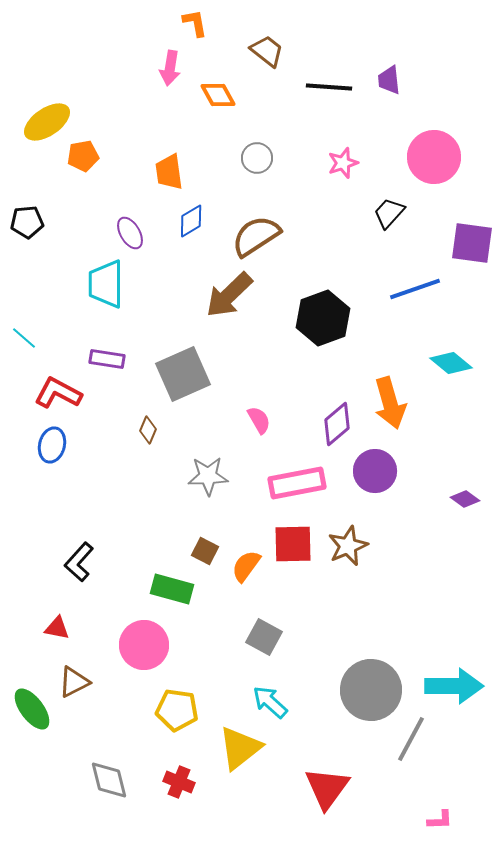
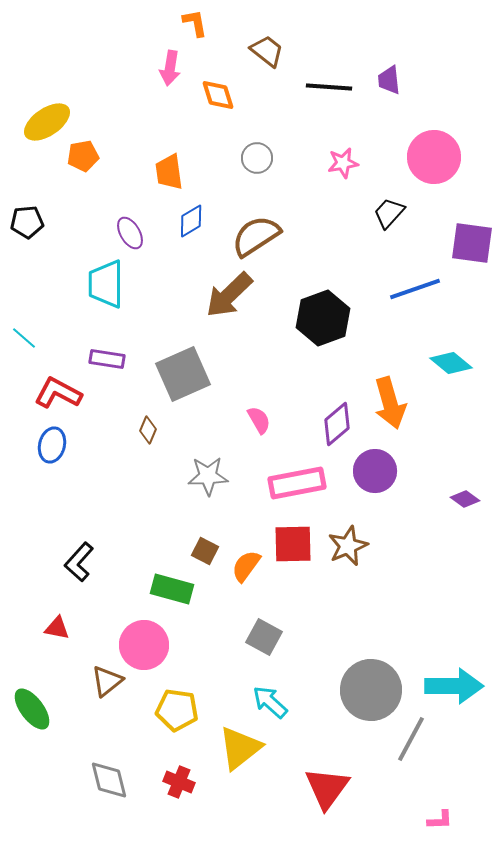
orange diamond at (218, 95): rotated 12 degrees clockwise
pink star at (343, 163): rotated 8 degrees clockwise
brown triangle at (74, 682): moved 33 px right, 1 px up; rotated 12 degrees counterclockwise
